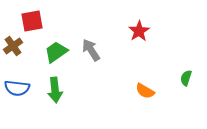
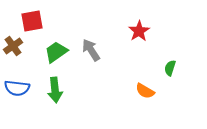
green semicircle: moved 16 px left, 10 px up
